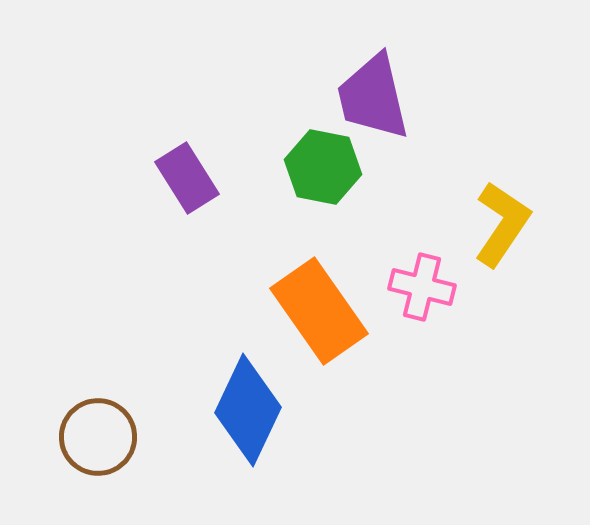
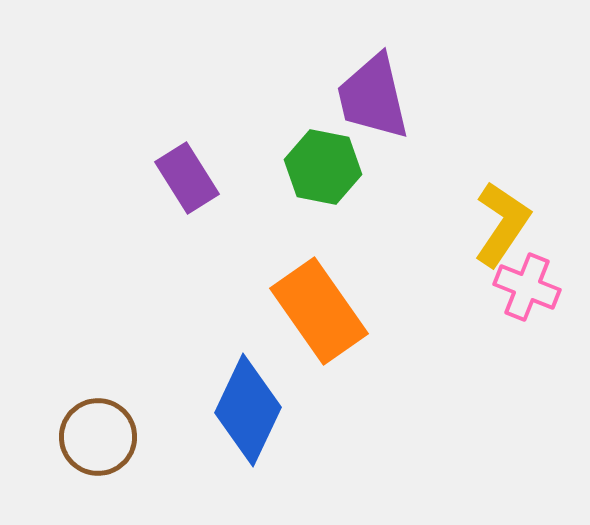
pink cross: moved 105 px right; rotated 8 degrees clockwise
